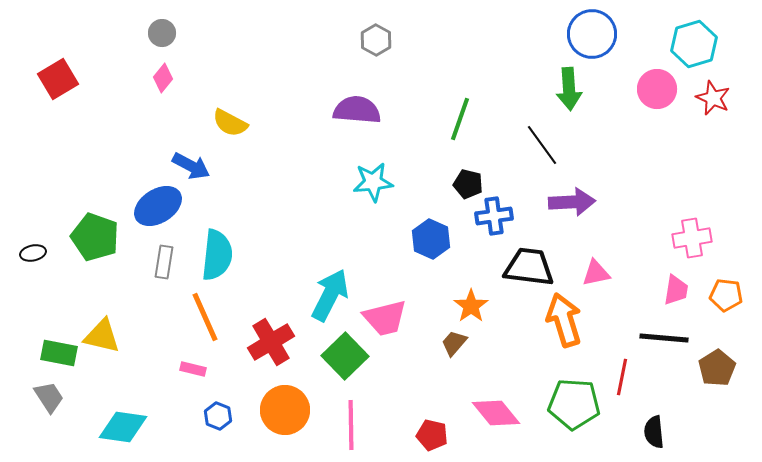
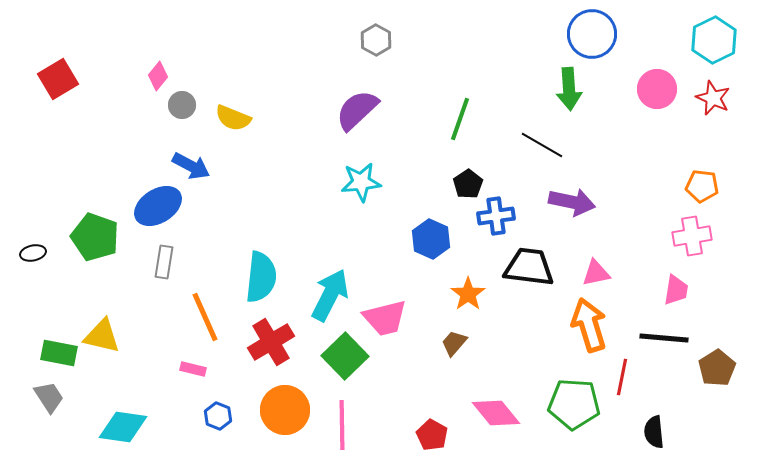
gray circle at (162, 33): moved 20 px right, 72 px down
cyan hexagon at (694, 44): moved 20 px right, 4 px up; rotated 9 degrees counterclockwise
pink diamond at (163, 78): moved 5 px left, 2 px up
purple semicircle at (357, 110): rotated 48 degrees counterclockwise
yellow semicircle at (230, 123): moved 3 px right, 5 px up; rotated 6 degrees counterclockwise
black line at (542, 145): rotated 24 degrees counterclockwise
cyan star at (373, 182): moved 12 px left
black pentagon at (468, 184): rotated 24 degrees clockwise
purple arrow at (572, 202): rotated 15 degrees clockwise
blue cross at (494, 216): moved 2 px right
pink cross at (692, 238): moved 2 px up
cyan semicircle at (217, 255): moved 44 px right, 22 px down
orange pentagon at (726, 295): moved 24 px left, 109 px up
orange star at (471, 306): moved 3 px left, 12 px up
orange arrow at (564, 320): moved 25 px right, 5 px down
pink line at (351, 425): moved 9 px left
red pentagon at (432, 435): rotated 16 degrees clockwise
